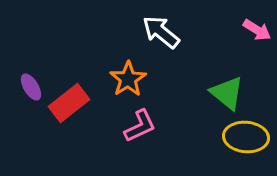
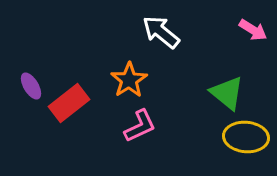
pink arrow: moved 4 px left
orange star: moved 1 px right, 1 px down
purple ellipse: moved 1 px up
